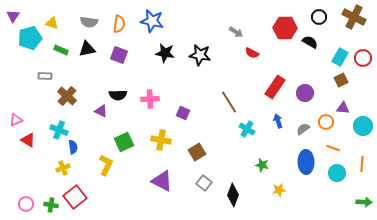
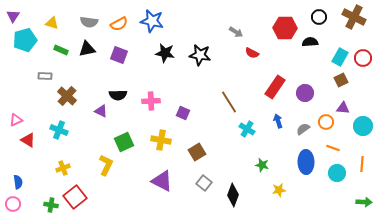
orange semicircle at (119, 24): rotated 54 degrees clockwise
cyan pentagon at (30, 38): moved 5 px left, 2 px down
black semicircle at (310, 42): rotated 35 degrees counterclockwise
pink cross at (150, 99): moved 1 px right, 2 px down
blue semicircle at (73, 147): moved 55 px left, 35 px down
pink circle at (26, 204): moved 13 px left
